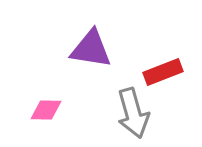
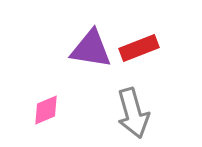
red rectangle: moved 24 px left, 24 px up
pink diamond: rotated 24 degrees counterclockwise
